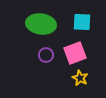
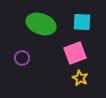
green ellipse: rotated 12 degrees clockwise
purple circle: moved 24 px left, 3 px down
